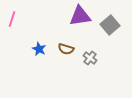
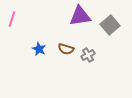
gray cross: moved 2 px left, 3 px up; rotated 24 degrees clockwise
